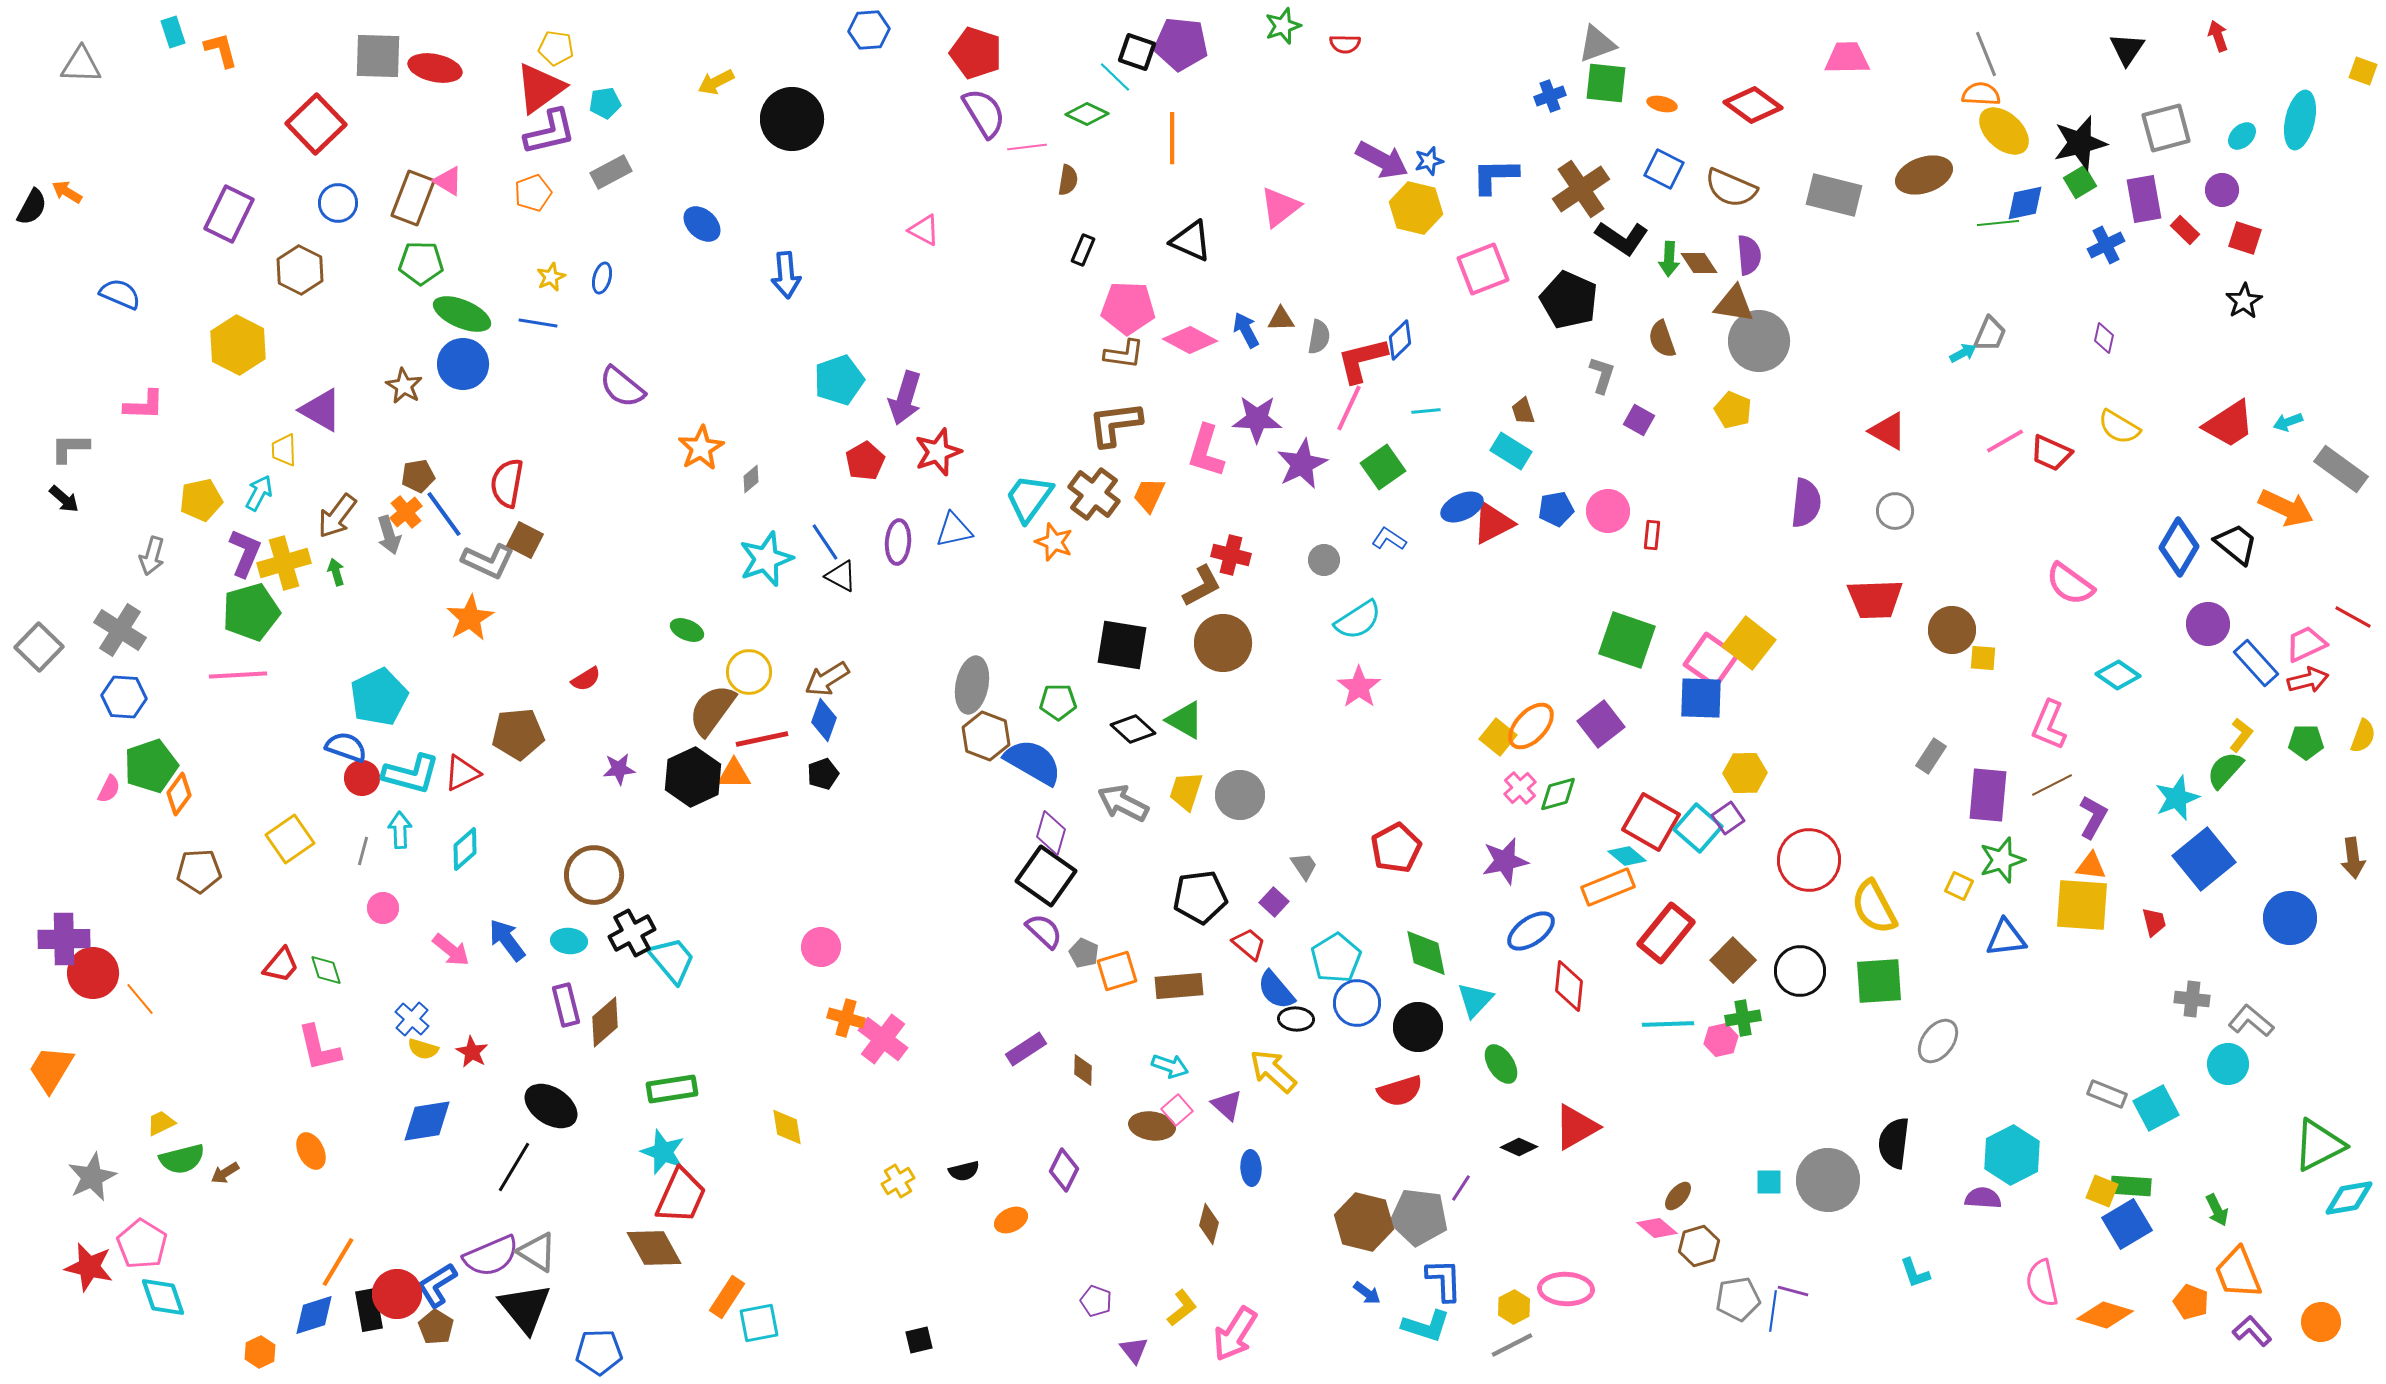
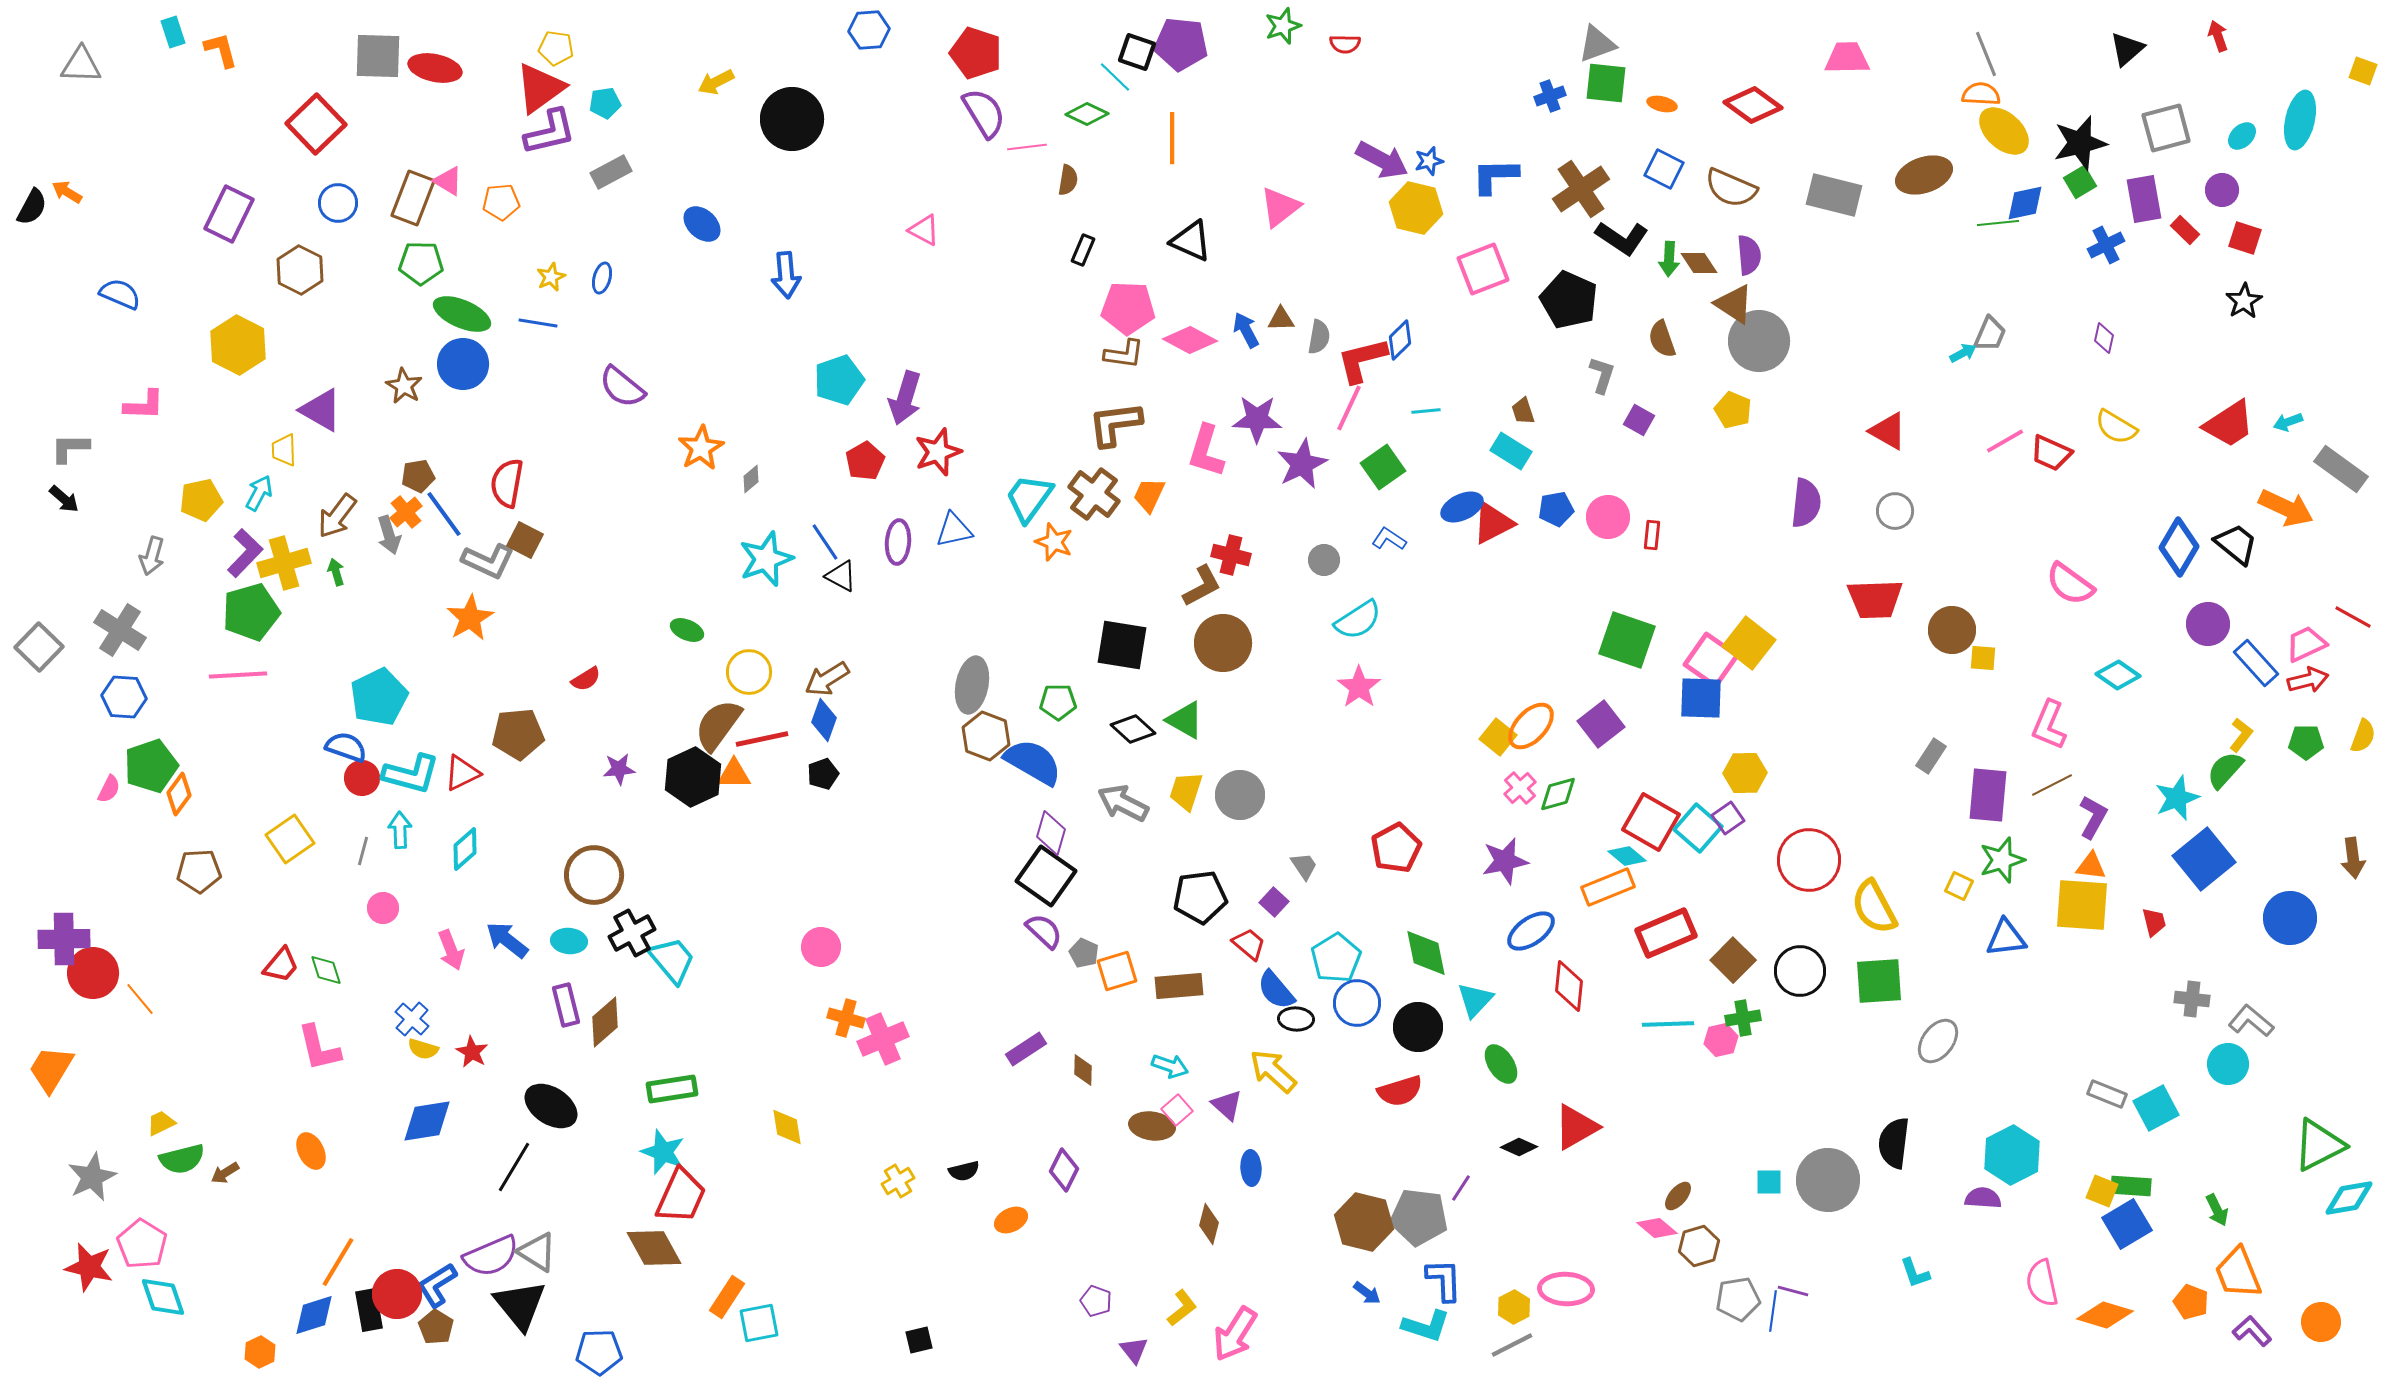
black triangle at (2127, 49): rotated 15 degrees clockwise
orange pentagon at (533, 193): moved 32 px left, 9 px down; rotated 15 degrees clockwise
brown triangle at (1734, 304): rotated 24 degrees clockwise
yellow semicircle at (2119, 427): moved 3 px left
pink circle at (1608, 511): moved 6 px down
purple L-shape at (245, 553): rotated 21 degrees clockwise
brown semicircle at (712, 710): moved 6 px right, 15 px down
red rectangle at (1666, 933): rotated 28 degrees clockwise
blue arrow at (507, 940): rotated 15 degrees counterclockwise
pink arrow at (451, 950): rotated 30 degrees clockwise
pink cross at (883, 1039): rotated 30 degrees clockwise
black triangle at (525, 1308): moved 5 px left, 3 px up
